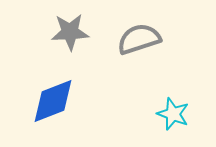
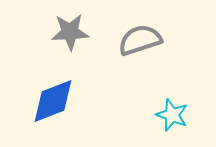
gray semicircle: moved 1 px right, 1 px down
cyan star: moved 1 px left, 1 px down
